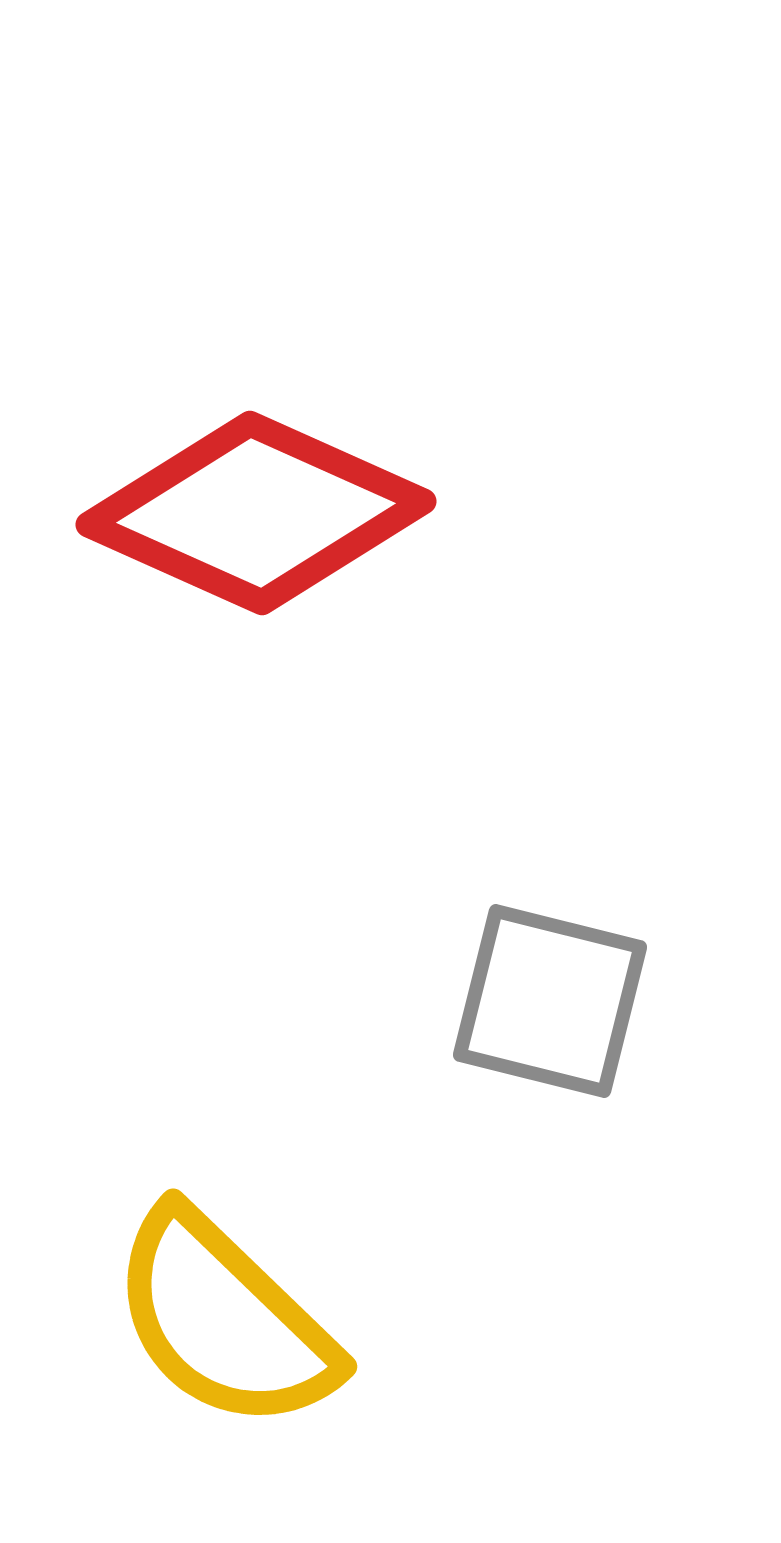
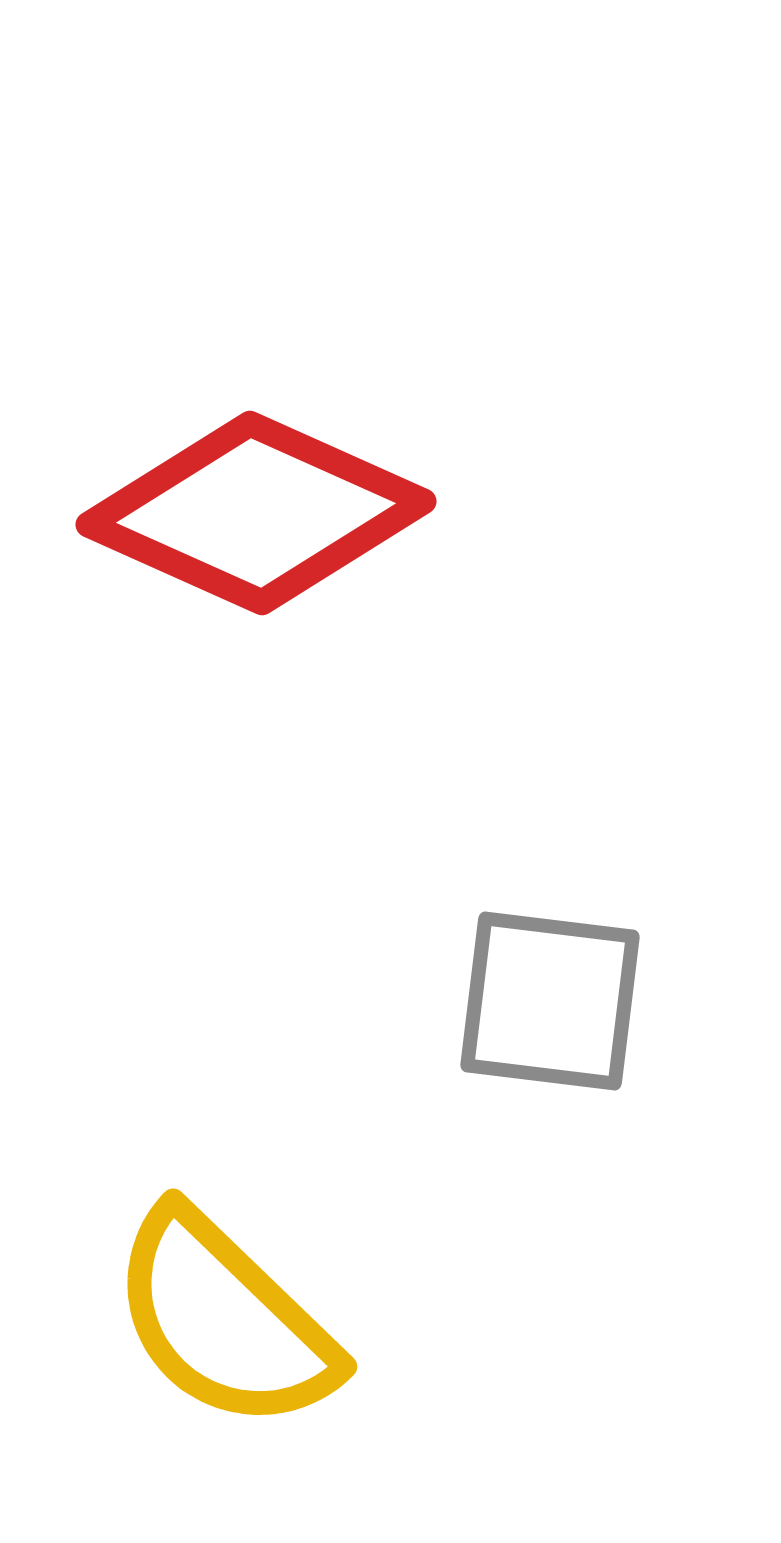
gray square: rotated 7 degrees counterclockwise
